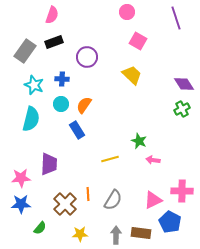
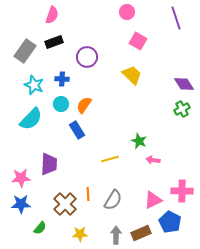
cyan semicircle: rotated 30 degrees clockwise
brown rectangle: rotated 30 degrees counterclockwise
